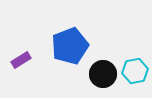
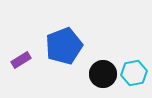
blue pentagon: moved 6 px left
cyan hexagon: moved 1 px left, 2 px down
